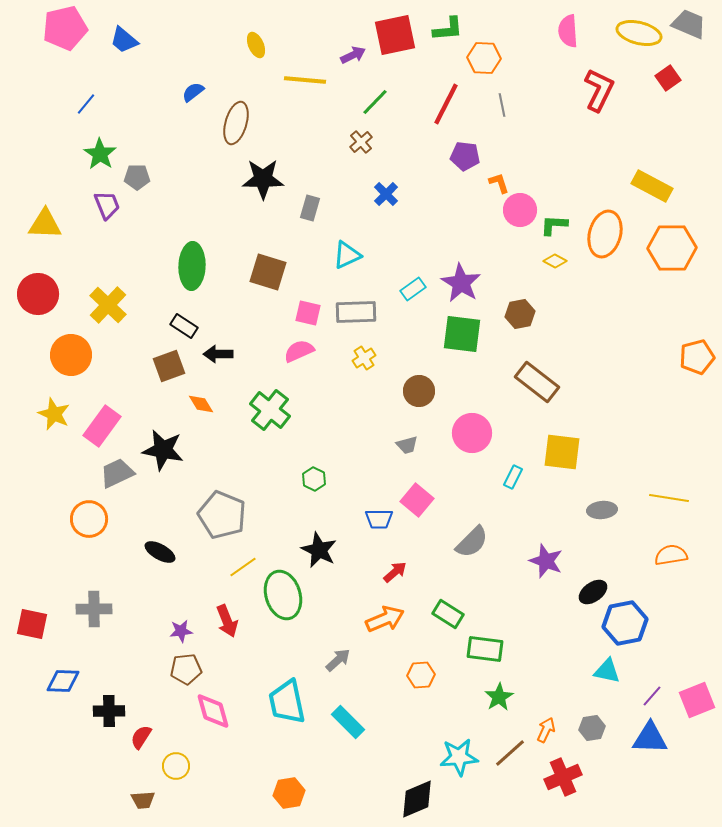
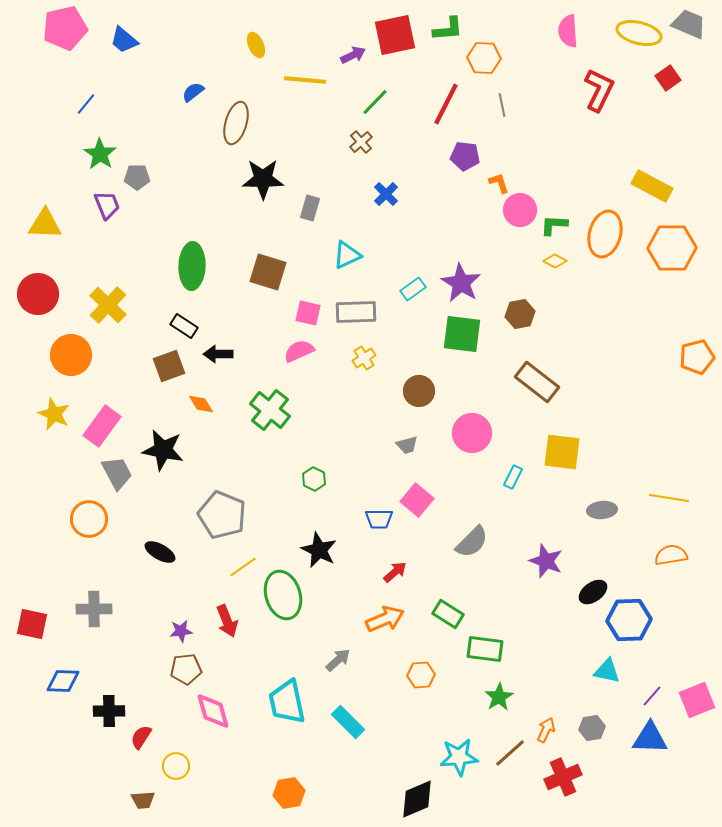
gray trapezoid at (117, 473): rotated 87 degrees clockwise
blue hexagon at (625, 623): moved 4 px right, 3 px up; rotated 9 degrees clockwise
